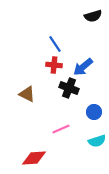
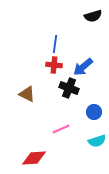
blue line: rotated 42 degrees clockwise
